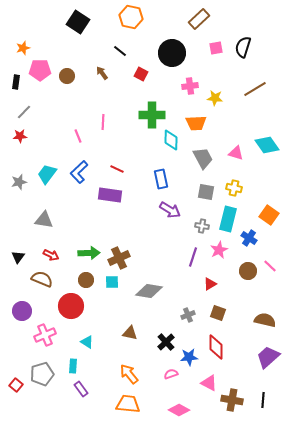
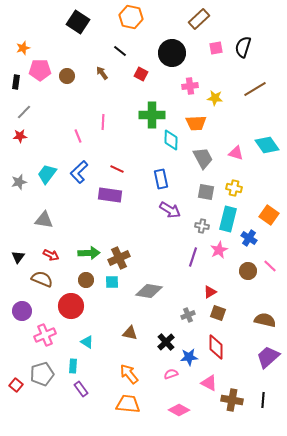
red triangle at (210, 284): moved 8 px down
